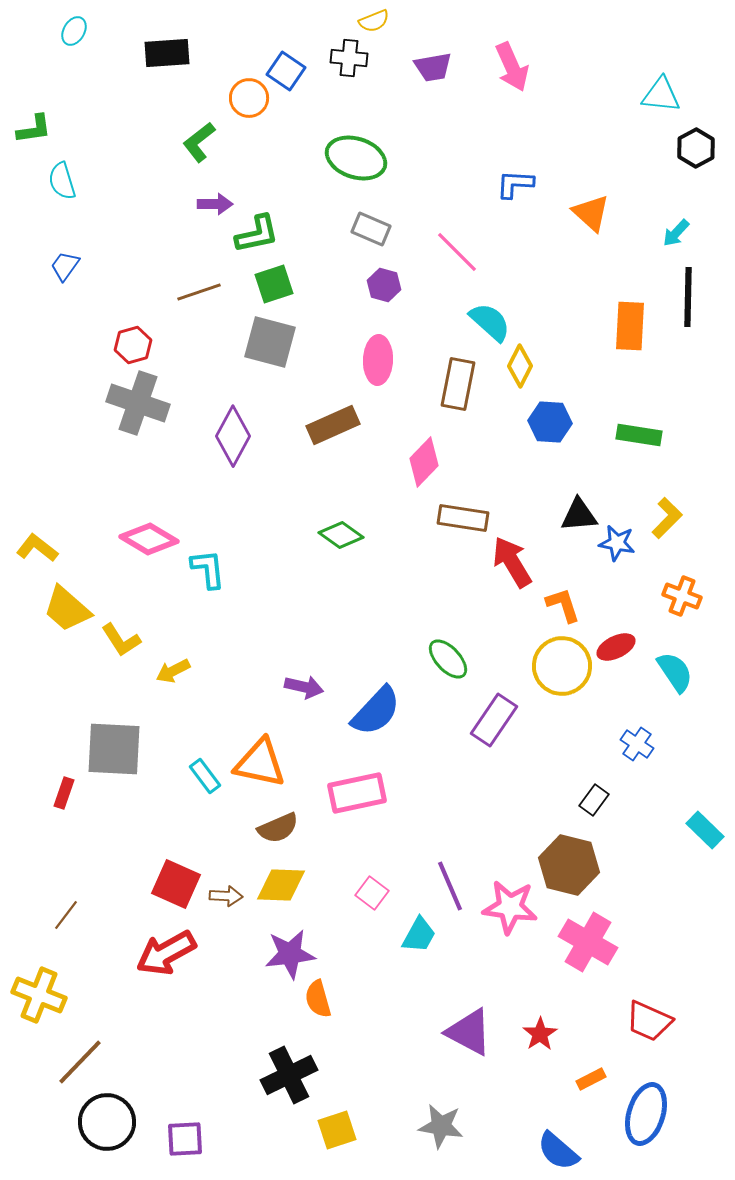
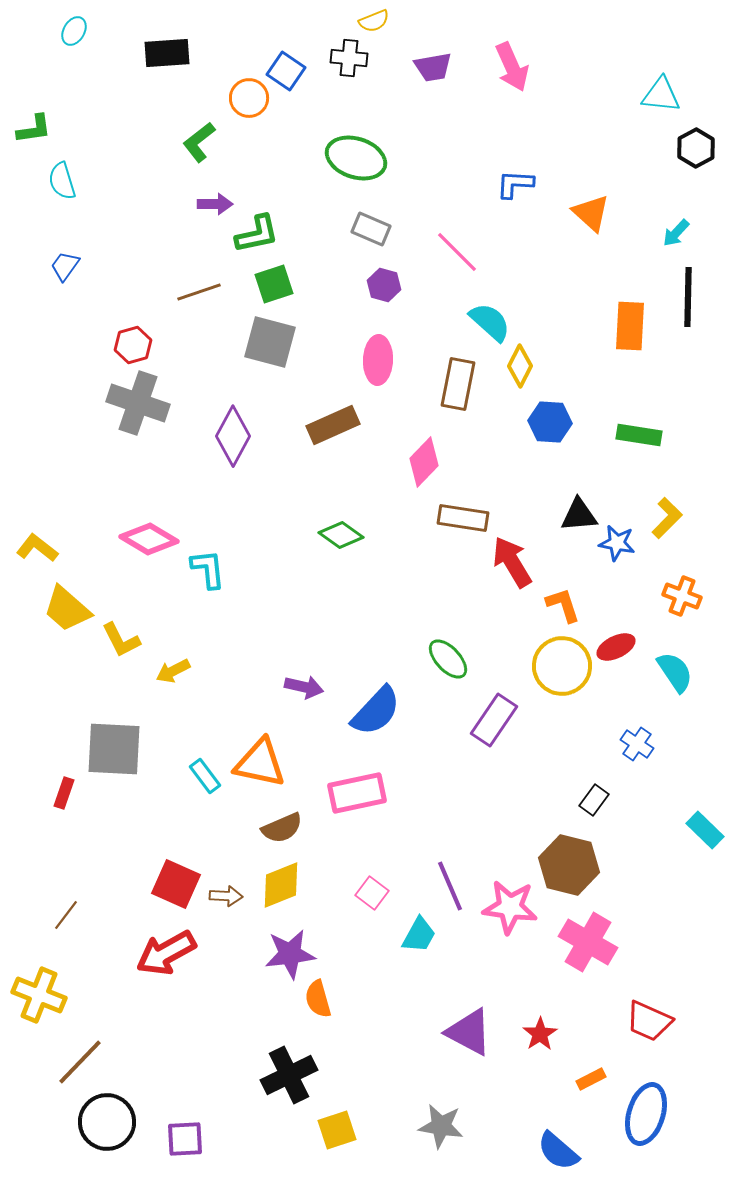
yellow L-shape at (121, 640): rotated 6 degrees clockwise
brown semicircle at (278, 828): moved 4 px right
yellow diamond at (281, 885): rotated 24 degrees counterclockwise
